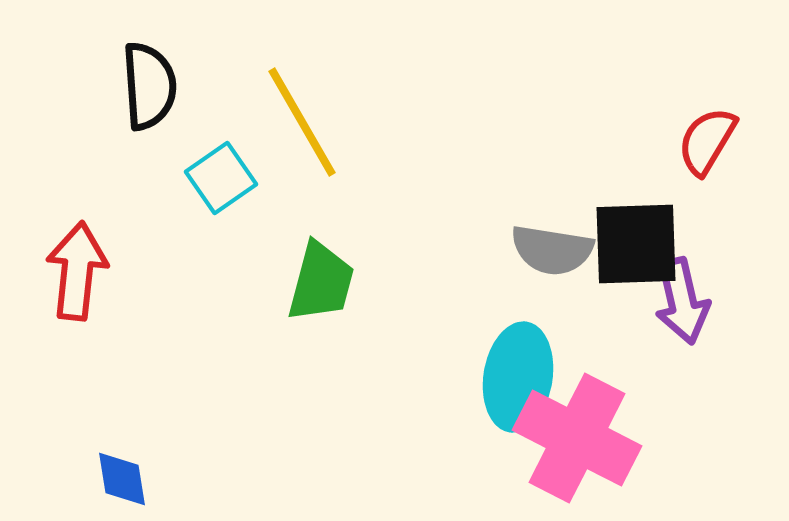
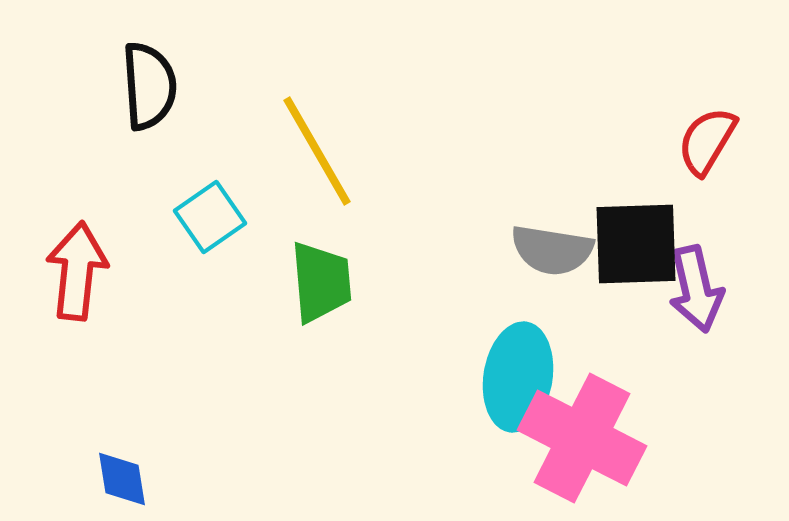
yellow line: moved 15 px right, 29 px down
cyan square: moved 11 px left, 39 px down
green trapezoid: rotated 20 degrees counterclockwise
purple arrow: moved 14 px right, 12 px up
pink cross: moved 5 px right
